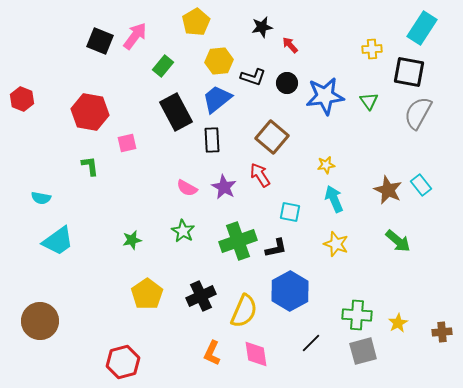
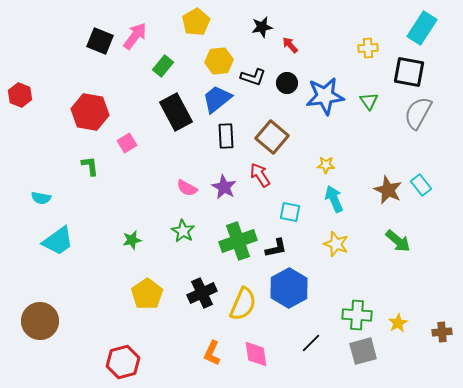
yellow cross at (372, 49): moved 4 px left, 1 px up
red hexagon at (22, 99): moved 2 px left, 4 px up
black rectangle at (212, 140): moved 14 px right, 4 px up
pink square at (127, 143): rotated 18 degrees counterclockwise
yellow star at (326, 165): rotated 12 degrees clockwise
blue hexagon at (290, 291): moved 1 px left, 3 px up
black cross at (201, 296): moved 1 px right, 3 px up
yellow semicircle at (244, 311): moved 1 px left, 7 px up
